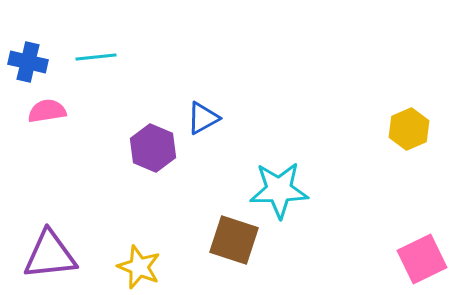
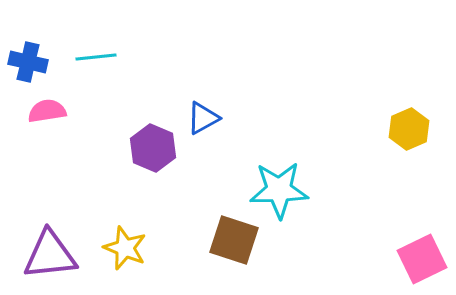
yellow star: moved 14 px left, 19 px up
